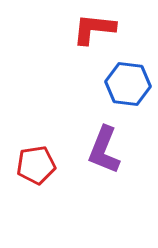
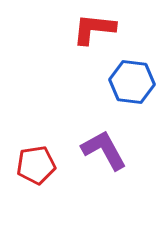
blue hexagon: moved 4 px right, 2 px up
purple L-shape: rotated 129 degrees clockwise
